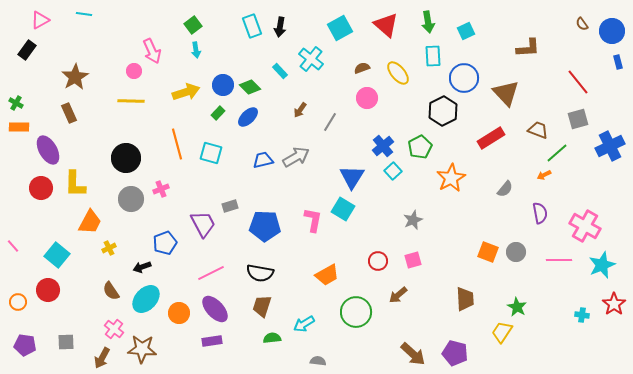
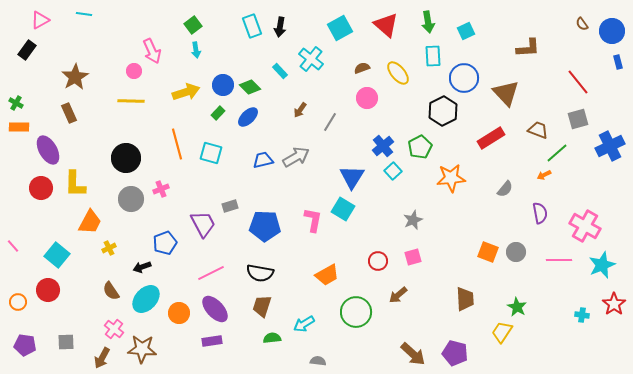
orange star at (451, 178): rotated 24 degrees clockwise
pink square at (413, 260): moved 3 px up
